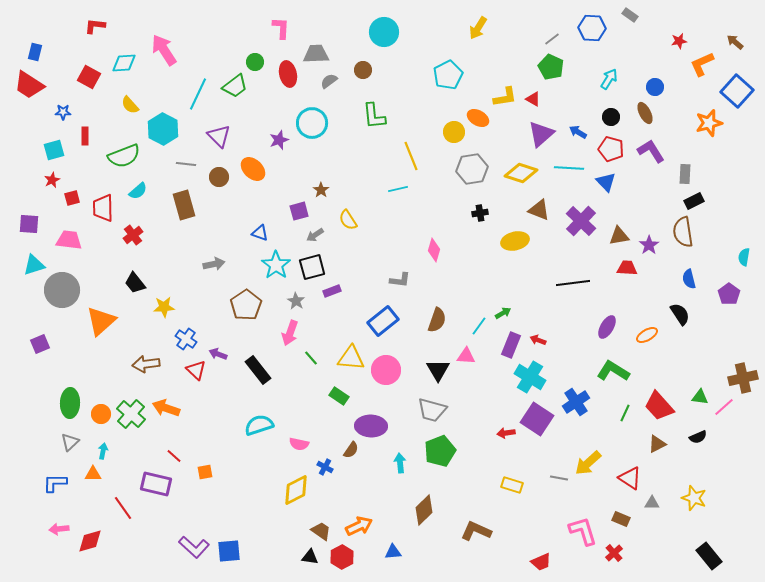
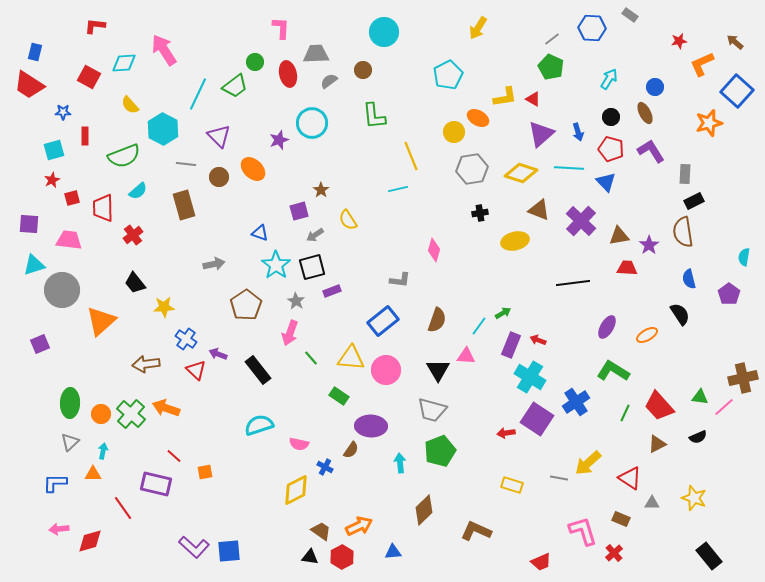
blue arrow at (578, 132): rotated 138 degrees counterclockwise
